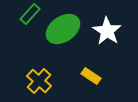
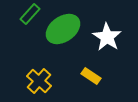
white star: moved 6 px down
